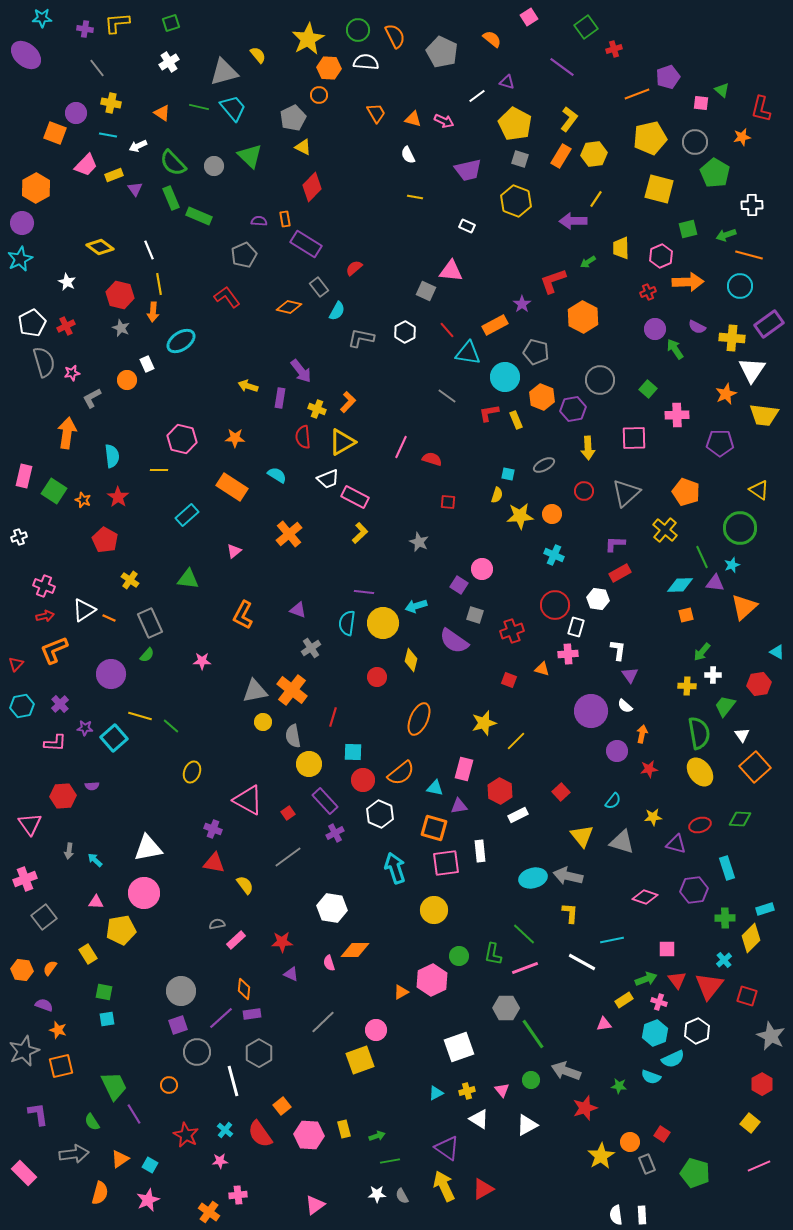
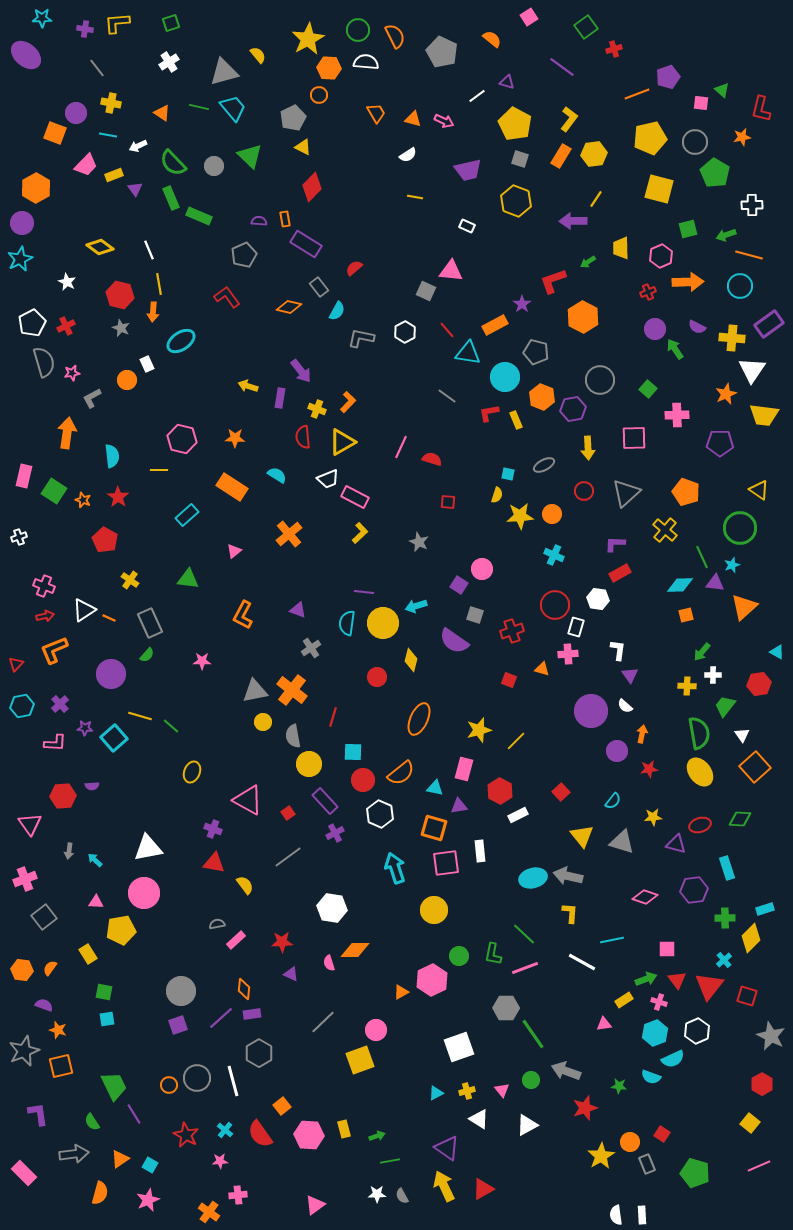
white semicircle at (408, 155): rotated 96 degrees counterclockwise
yellow star at (484, 723): moved 5 px left, 7 px down
gray circle at (197, 1052): moved 26 px down
